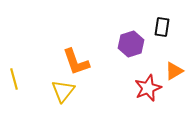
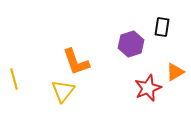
orange triangle: moved 1 px right, 1 px down
